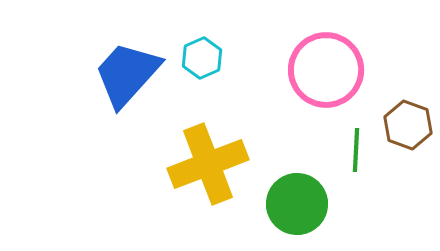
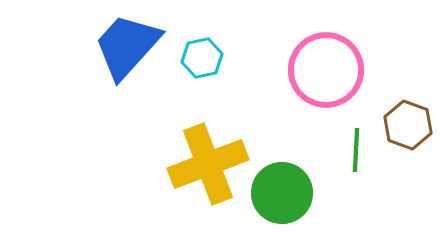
cyan hexagon: rotated 12 degrees clockwise
blue trapezoid: moved 28 px up
green circle: moved 15 px left, 11 px up
